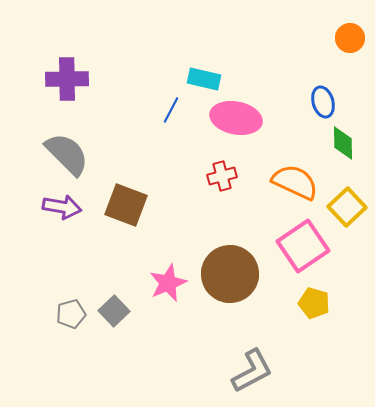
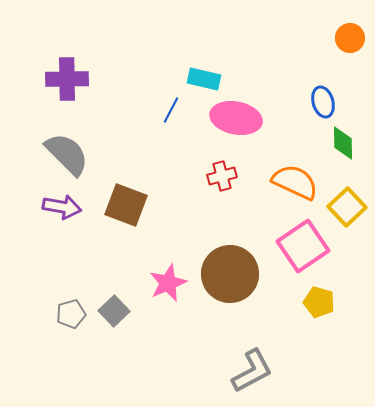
yellow pentagon: moved 5 px right, 1 px up
